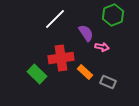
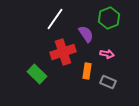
green hexagon: moved 4 px left, 3 px down
white line: rotated 10 degrees counterclockwise
purple semicircle: moved 1 px down
pink arrow: moved 5 px right, 7 px down
red cross: moved 2 px right, 6 px up; rotated 10 degrees counterclockwise
orange rectangle: moved 2 px right, 1 px up; rotated 56 degrees clockwise
